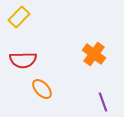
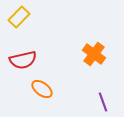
red semicircle: rotated 12 degrees counterclockwise
orange ellipse: rotated 10 degrees counterclockwise
